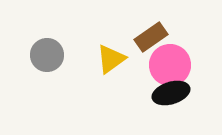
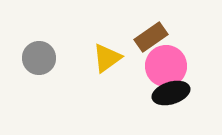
gray circle: moved 8 px left, 3 px down
yellow triangle: moved 4 px left, 1 px up
pink circle: moved 4 px left, 1 px down
